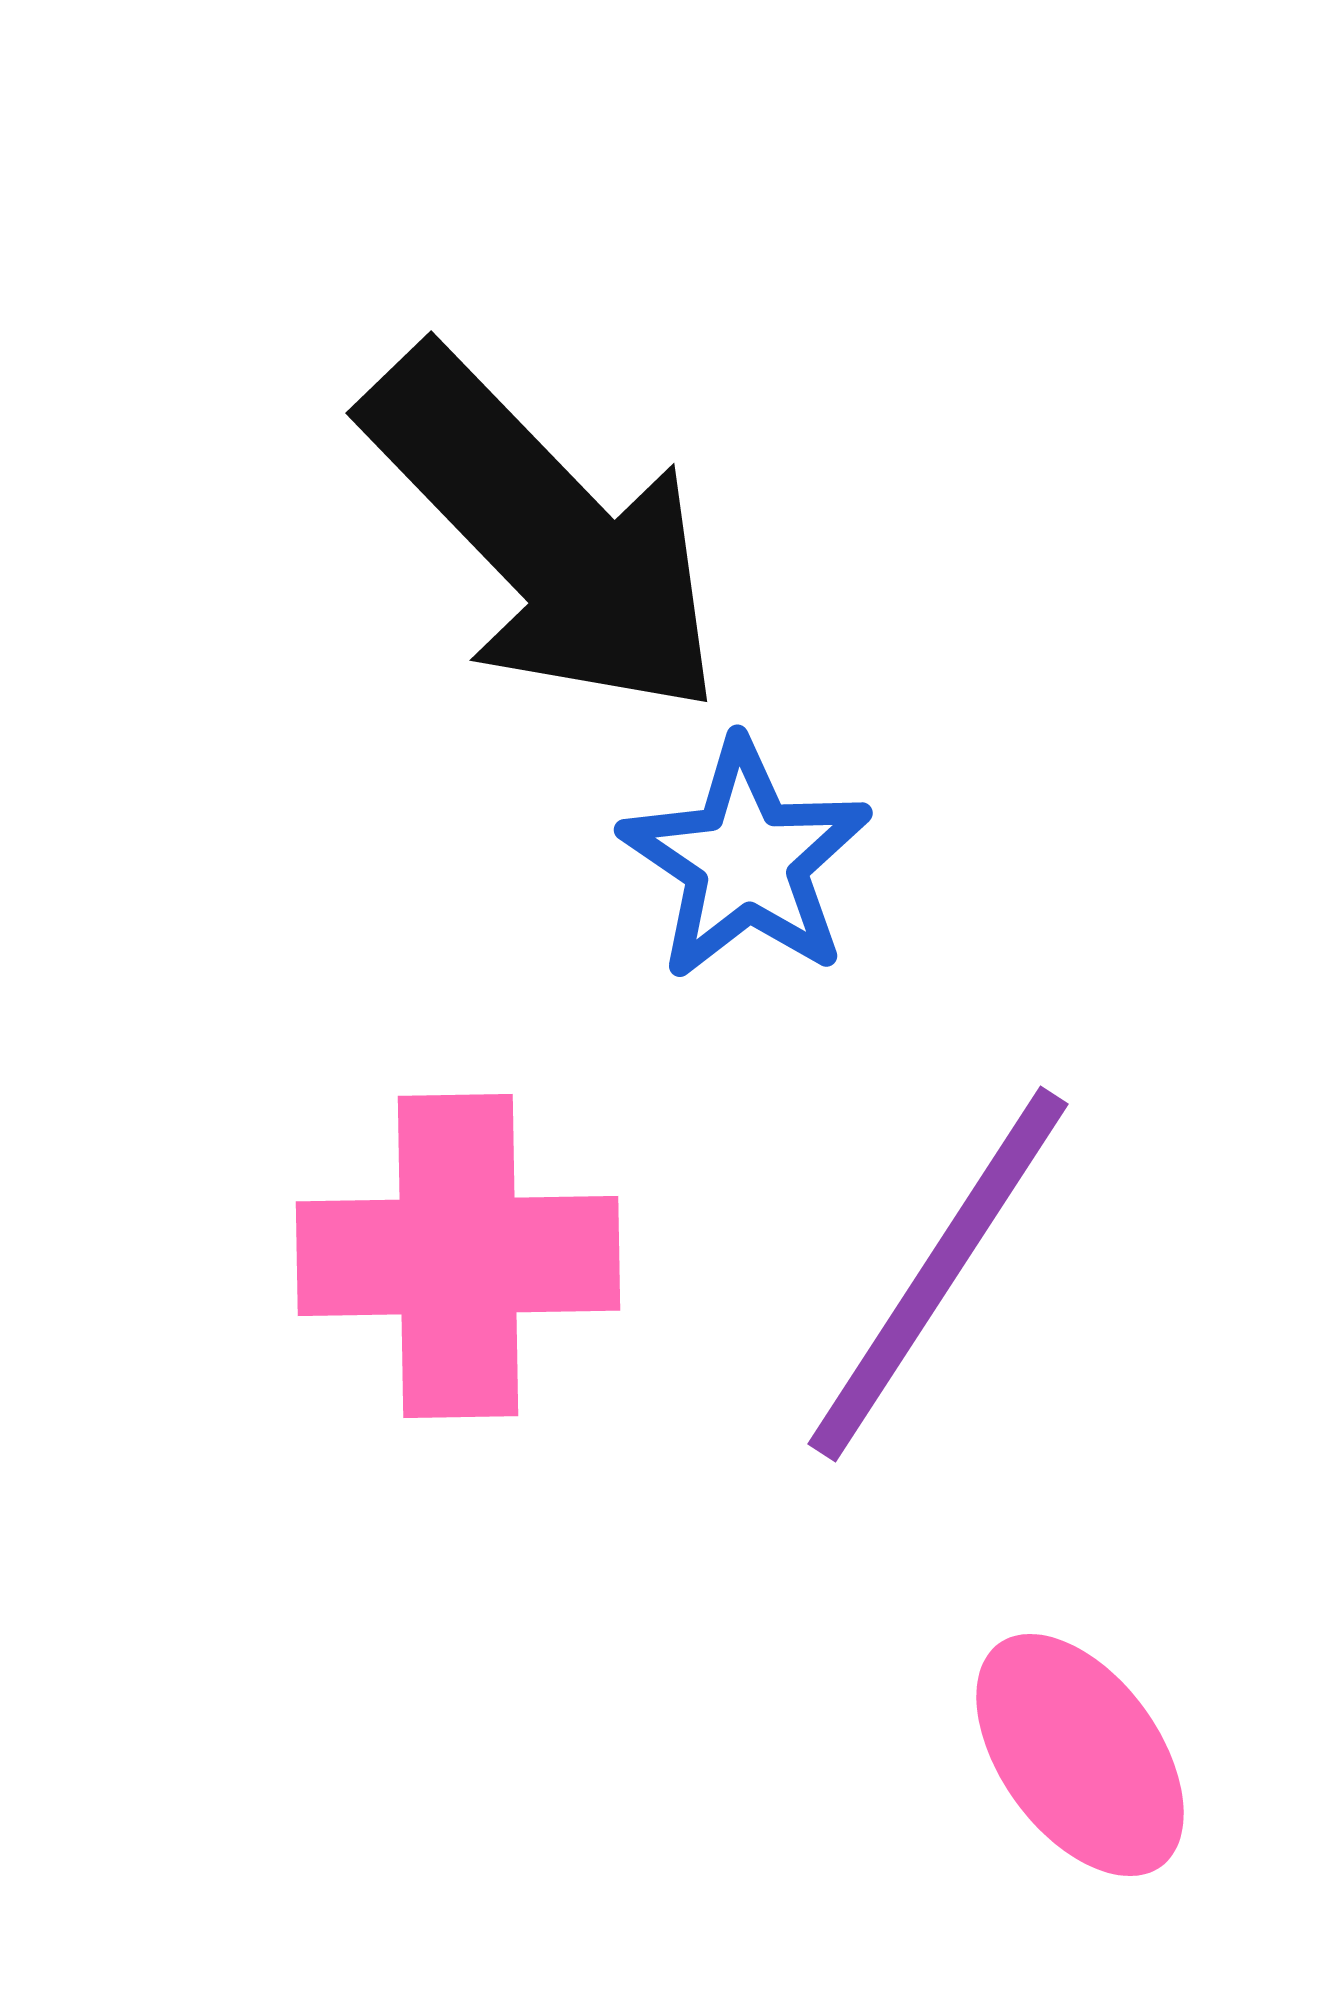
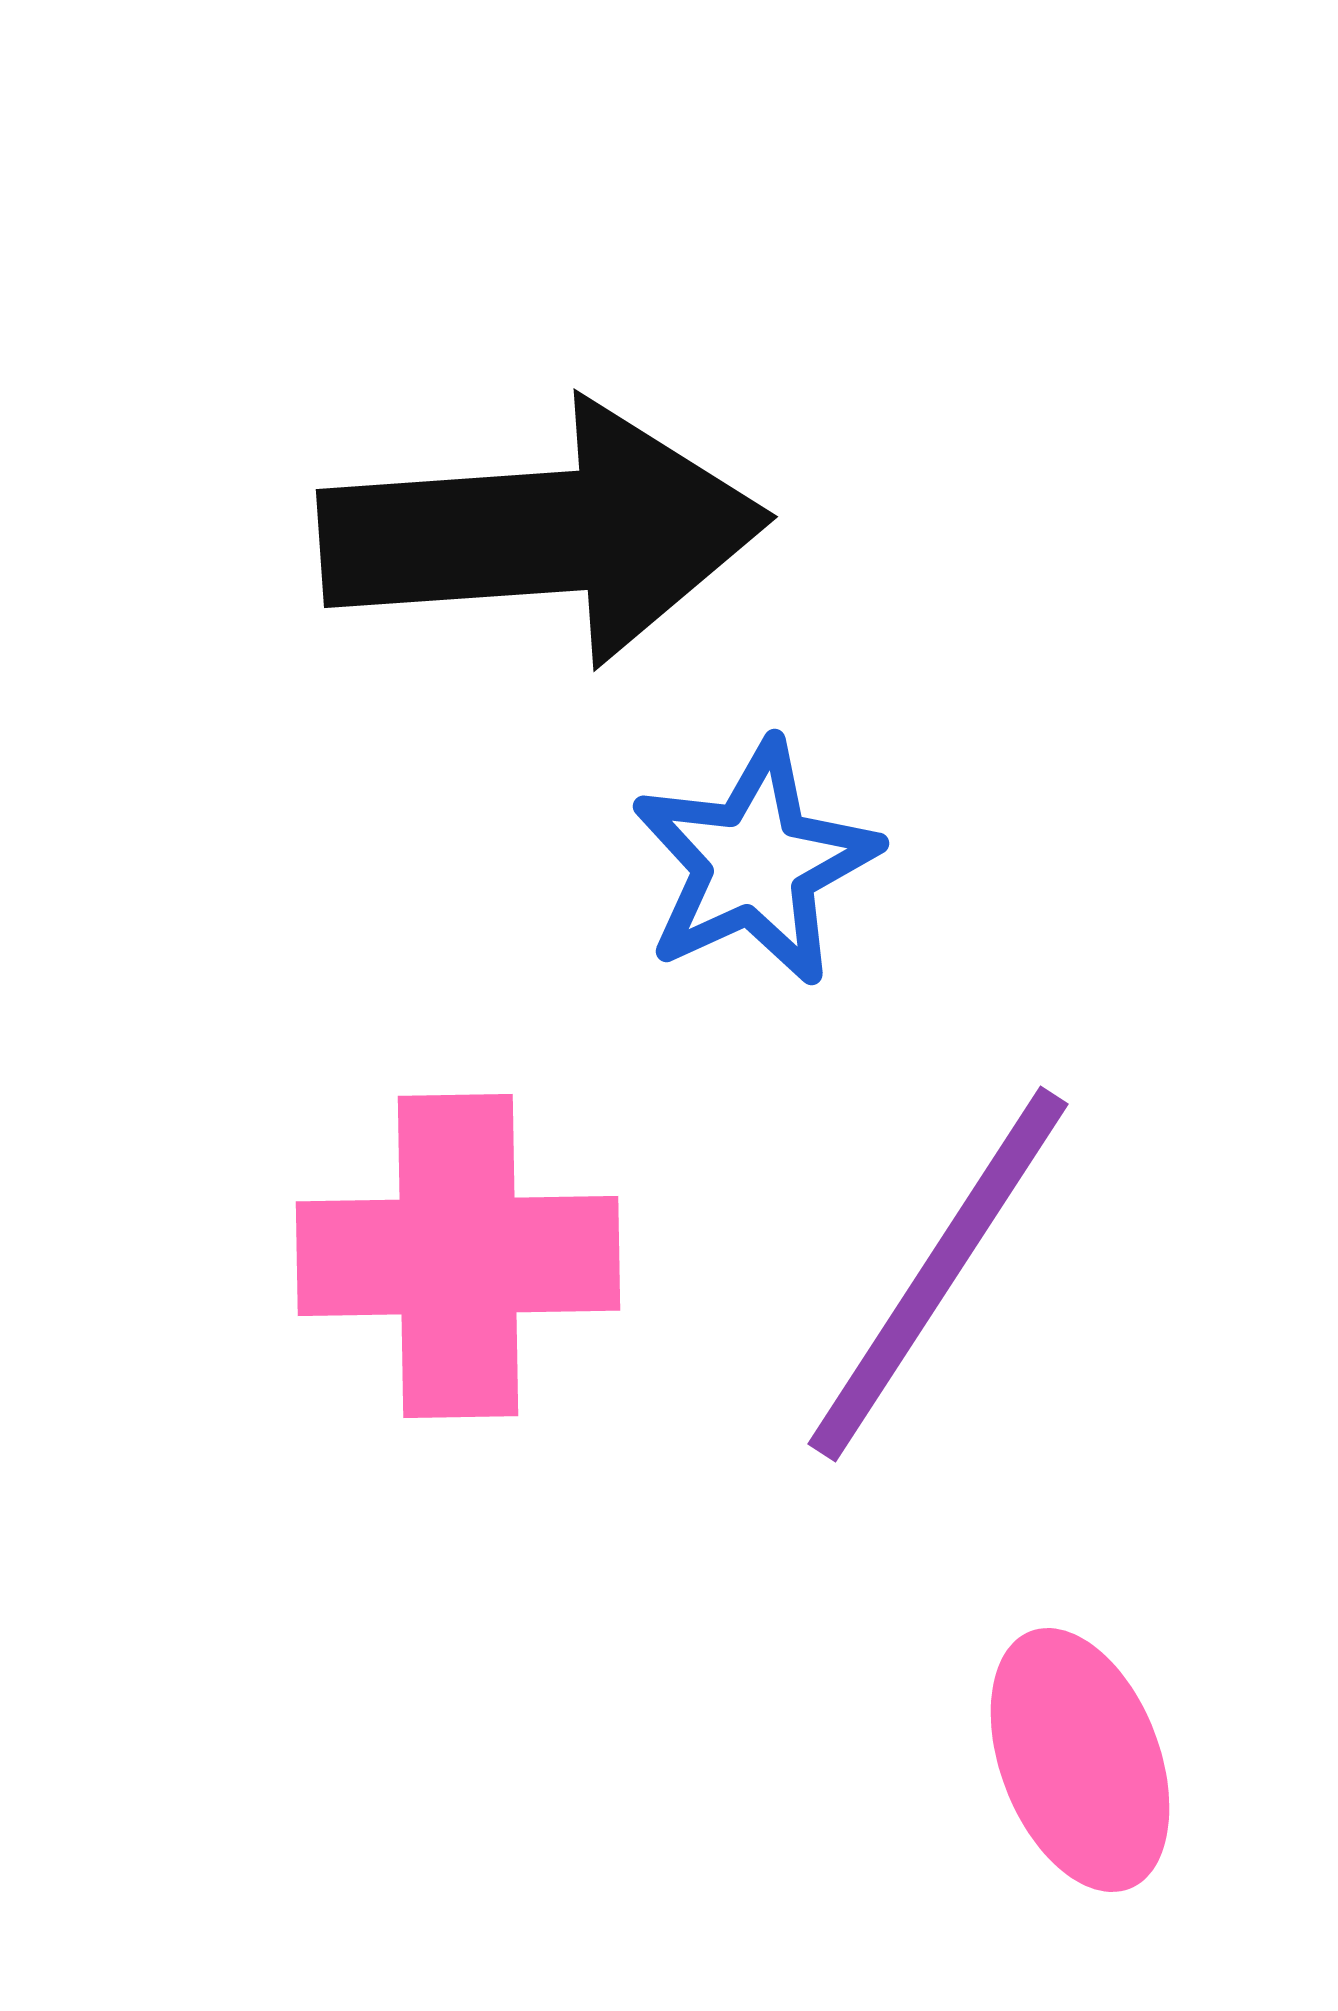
black arrow: rotated 50 degrees counterclockwise
blue star: moved 9 px right, 3 px down; rotated 13 degrees clockwise
pink ellipse: moved 5 px down; rotated 15 degrees clockwise
